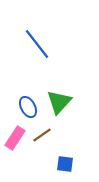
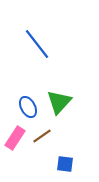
brown line: moved 1 px down
